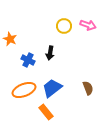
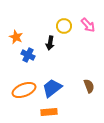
pink arrow: rotated 28 degrees clockwise
orange star: moved 6 px right, 2 px up
black arrow: moved 10 px up
blue cross: moved 5 px up
brown semicircle: moved 1 px right, 2 px up
orange rectangle: moved 3 px right; rotated 56 degrees counterclockwise
